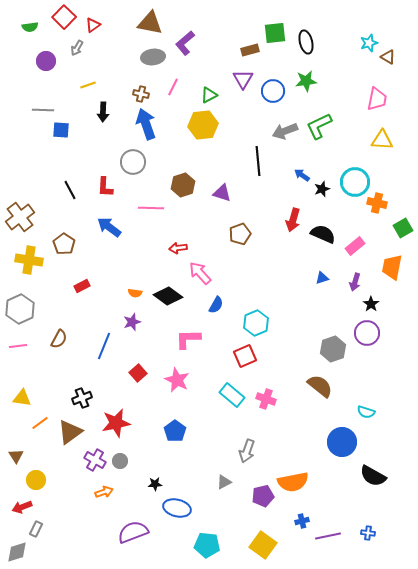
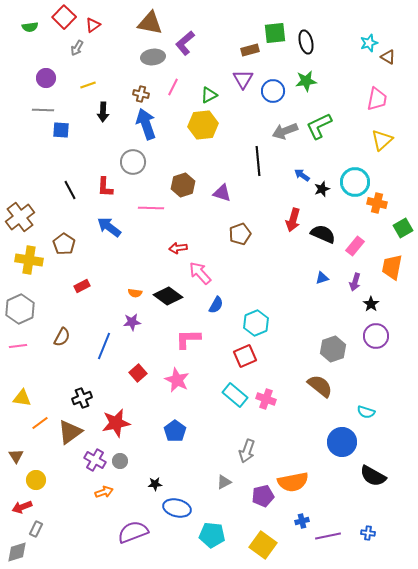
purple circle at (46, 61): moved 17 px down
yellow triangle at (382, 140): rotated 45 degrees counterclockwise
pink rectangle at (355, 246): rotated 12 degrees counterclockwise
purple star at (132, 322): rotated 12 degrees clockwise
purple circle at (367, 333): moved 9 px right, 3 px down
brown semicircle at (59, 339): moved 3 px right, 2 px up
cyan rectangle at (232, 395): moved 3 px right
cyan pentagon at (207, 545): moved 5 px right, 10 px up
